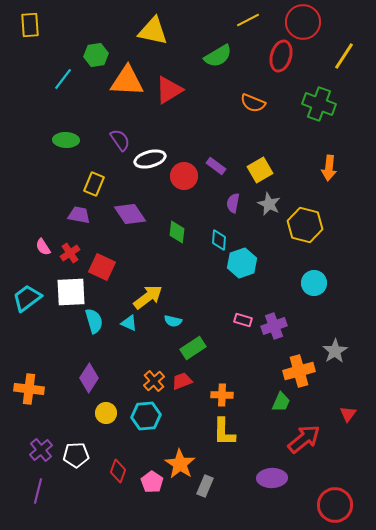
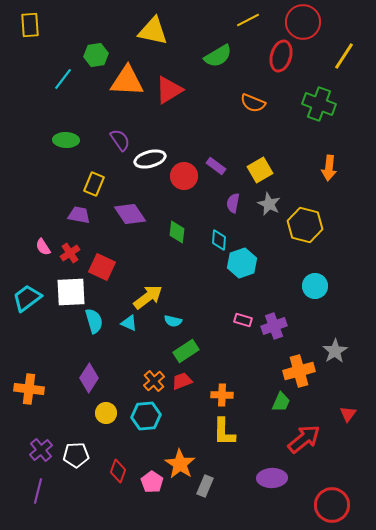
cyan circle at (314, 283): moved 1 px right, 3 px down
green rectangle at (193, 348): moved 7 px left, 3 px down
red circle at (335, 505): moved 3 px left
